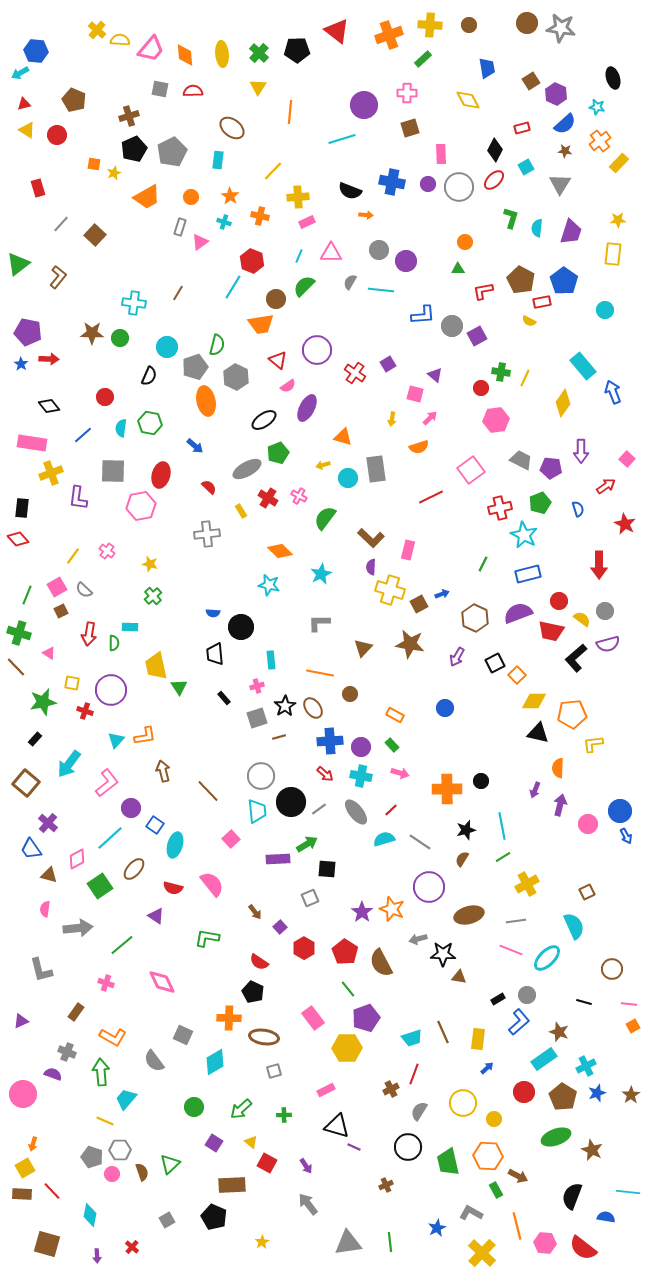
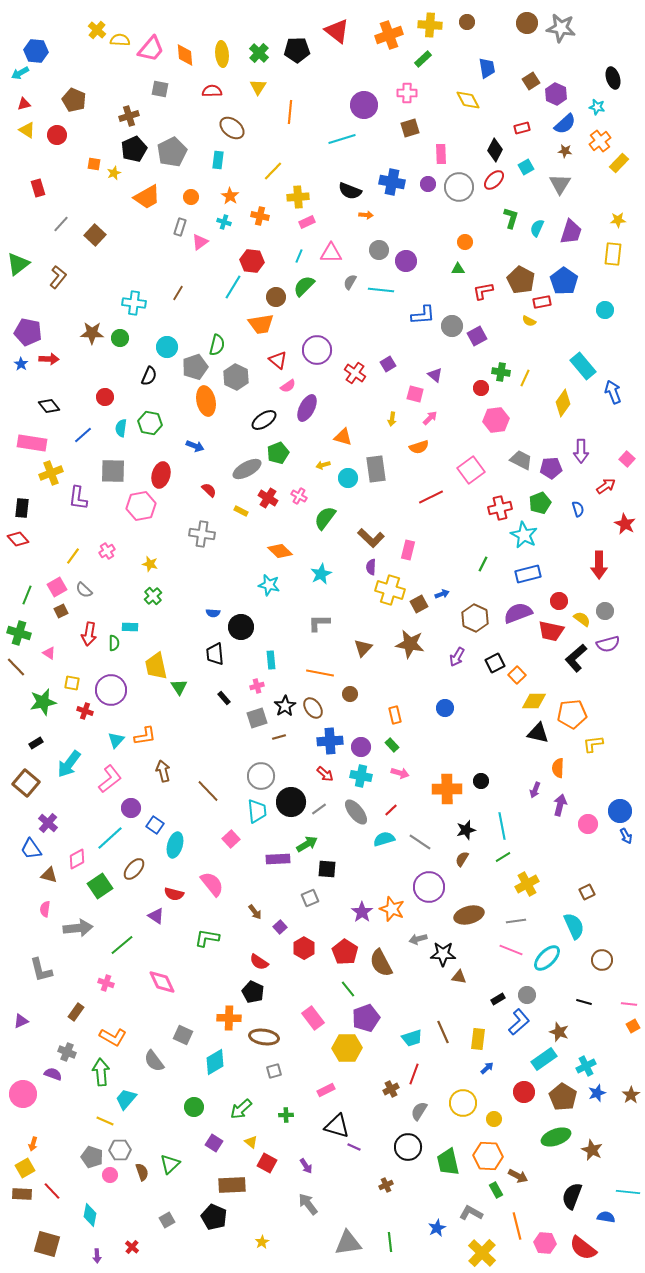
brown circle at (469, 25): moved 2 px left, 3 px up
red semicircle at (193, 91): moved 19 px right
cyan semicircle at (537, 228): rotated 18 degrees clockwise
red hexagon at (252, 261): rotated 15 degrees counterclockwise
brown circle at (276, 299): moved 2 px up
blue arrow at (195, 446): rotated 18 degrees counterclockwise
purple pentagon at (551, 468): rotated 10 degrees counterclockwise
red semicircle at (209, 487): moved 3 px down
yellow rectangle at (241, 511): rotated 32 degrees counterclockwise
gray cross at (207, 534): moved 5 px left; rotated 15 degrees clockwise
pink cross at (107, 551): rotated 21 degrees clockwise
orange rectangle at (395, 715): rotated 48 degrees clockwise
black rectangle at (35, 739): moved 1 px right, 4 px down; rotated 16 degrees clockwise
pink L-shape at (107, 783): moved 3 px right, 4 px up
red semicircle at (173, 888): moved 1 px right, 6 px down
brown circle at (612, 969): moved 10 px left, 9 px up
green cross at (284, 1115): moved 2 px right
pink circle at (112, 1174): moved 2 px left, 1 px down
